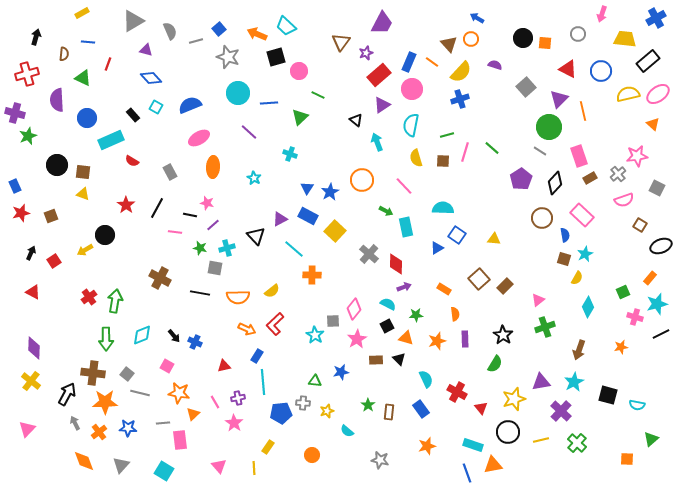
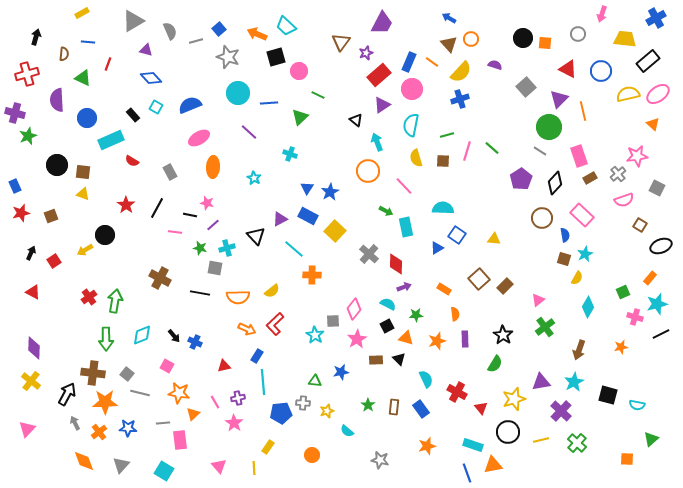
blue arrow at (477, 18): moved 28 px left
pink line at (465, 152): moved 2 px right, 1 px up
orange circle at (362, 180): moved 6 px right, 9 px up
green cross at (545, 327): rotated 18 degrees counterclockwise
brown rectangle at (389, 412): moved 5 px right, 5 px up
